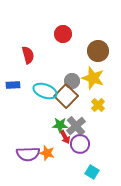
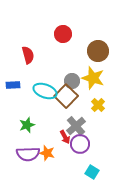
green star: moved 33 px left; rotated 21 degrees counterclockwise
